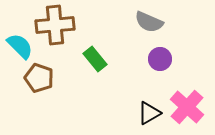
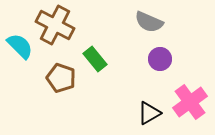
brown cross: rotated 33 degrees clockwise
brown pentagon: moved 22 px right
pink cross: moved 3 px right, 5 px up; rotated 12 degrees clockwise
